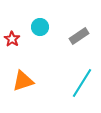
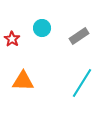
cyan circle: moved 2 px right, 1 px down
orange triangle: rotated 20 degrees clockwise
